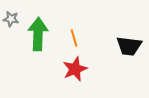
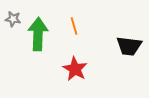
gray star: moved 2 px right
orange line: moved 12 px up
red star: rotated 20 degrees counterclockwise
